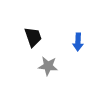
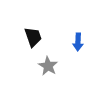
gray star: rotated 24 degrees clockwise
